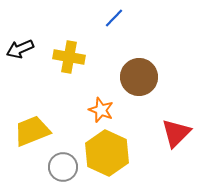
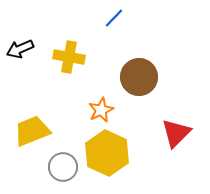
orange star: rotated 25 degrees clockwise
